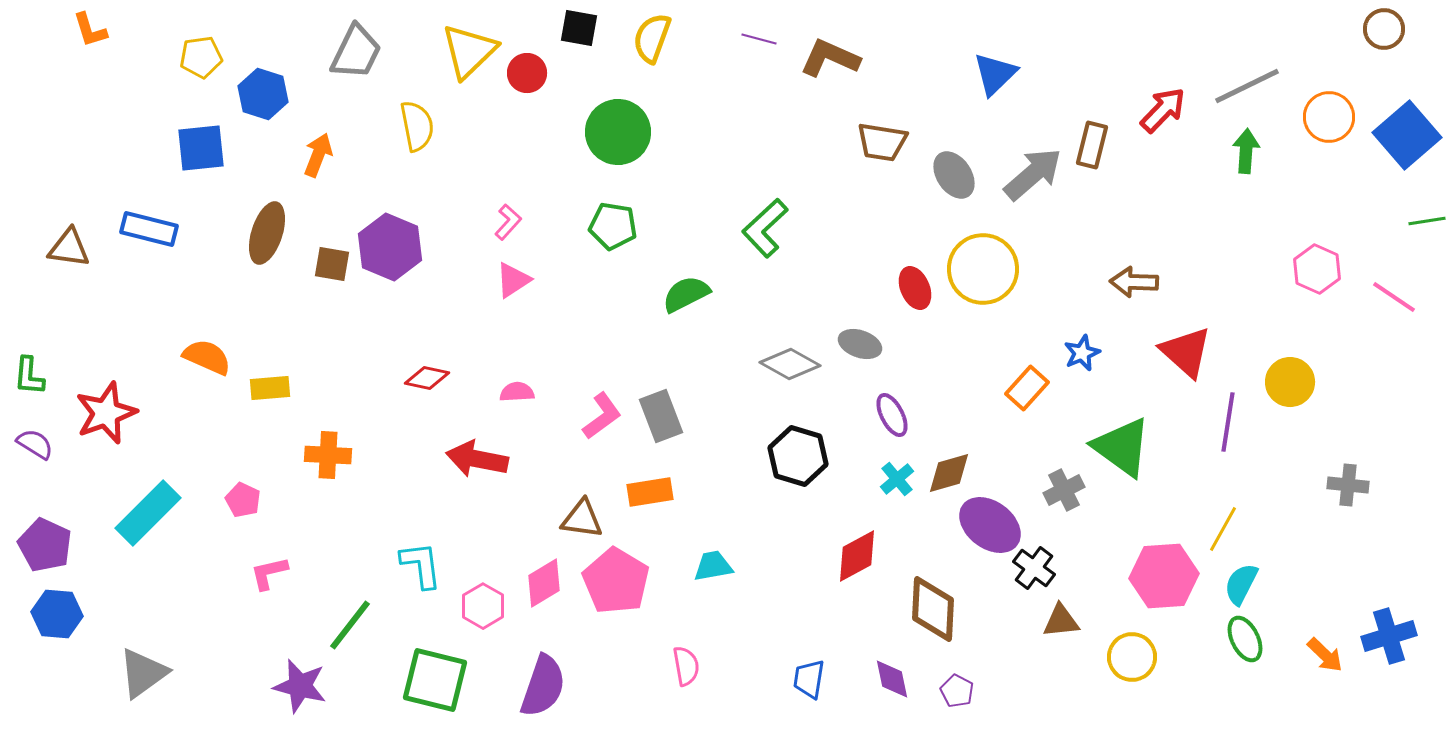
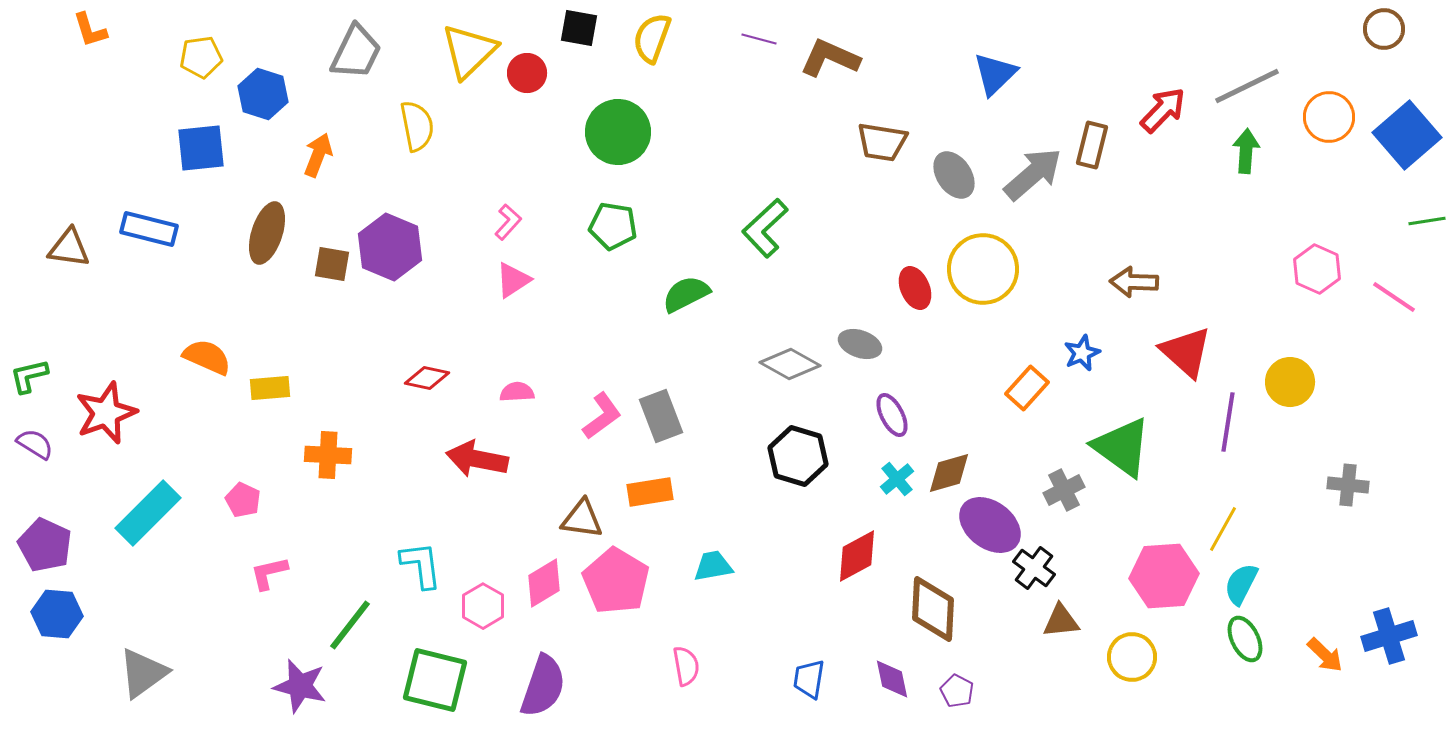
green L-shape at (29, 376): rotated 72 degrees clockwise
